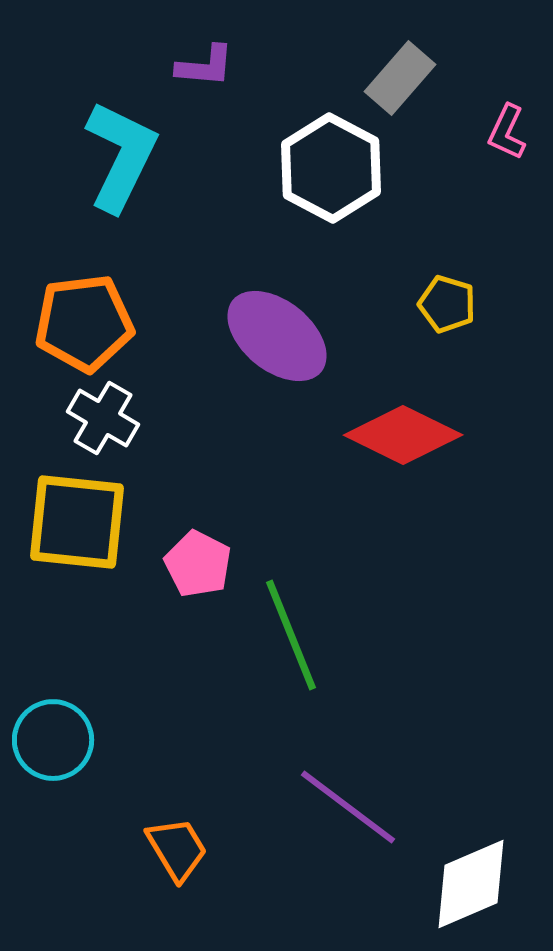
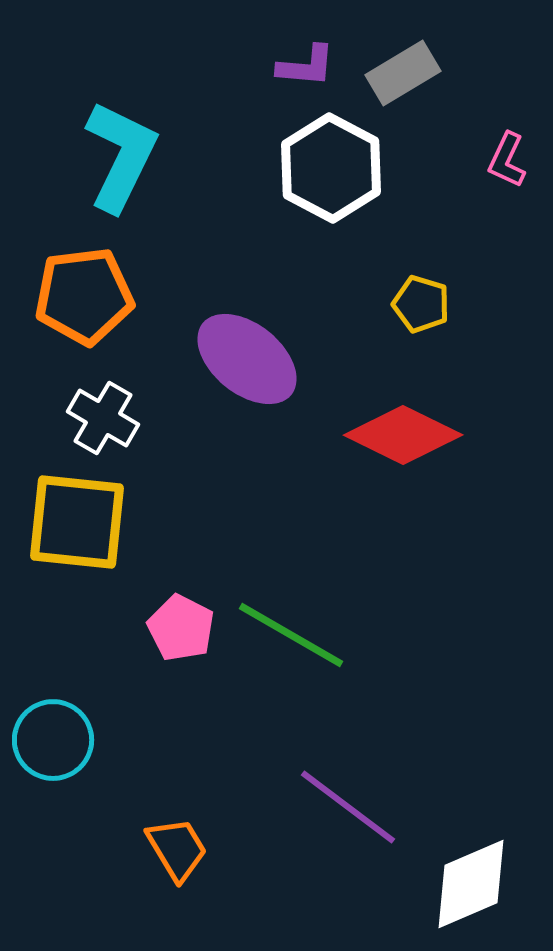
purple L-shape: moved 101 px right
gray rectangle: moved 3 px right, 5 px up; rotated 18 degrees clockwise
pink L-shape: moved 28 px down
yellow pentagon: moved 26 px left
orange pentagon: moved 27 px up
purple ellipse: moved 30 px left, 23 px down
pink pentagon: moved 17 px left, 64 px down
green line: rotated 38 degrees counterclockwise
